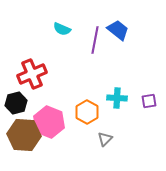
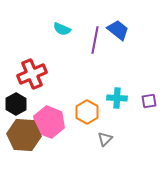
black hexagon: moved 1 px down; rotated 15 degrees counterclockwise
